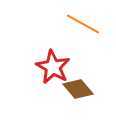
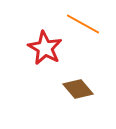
red star: moved 8 px left, 19 px up
